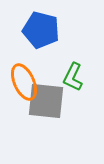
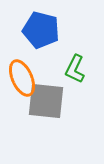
green L-shape: moved 2 px right, 8 px up
orange ellipse: moved 2 px left, 4 px up
